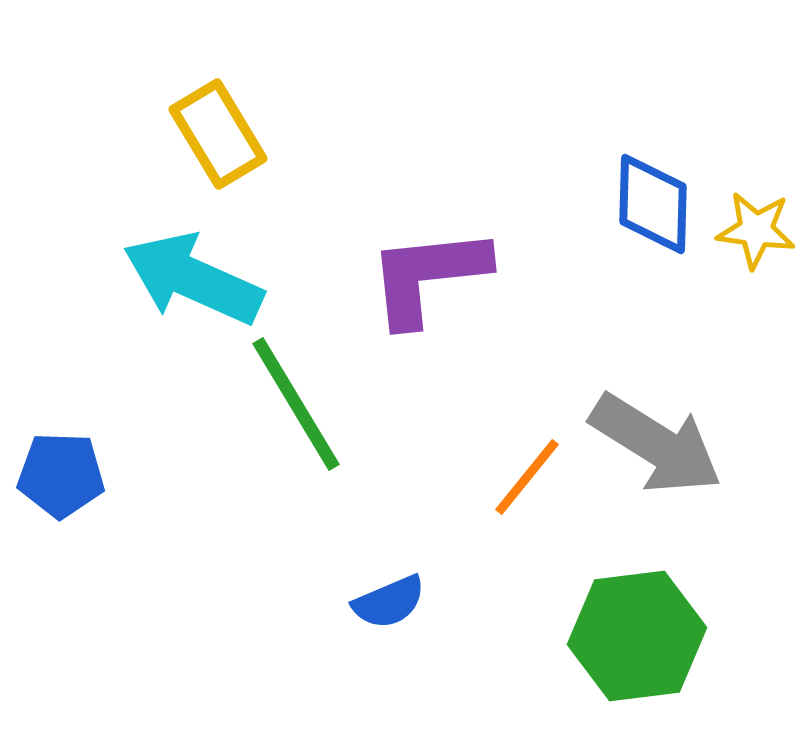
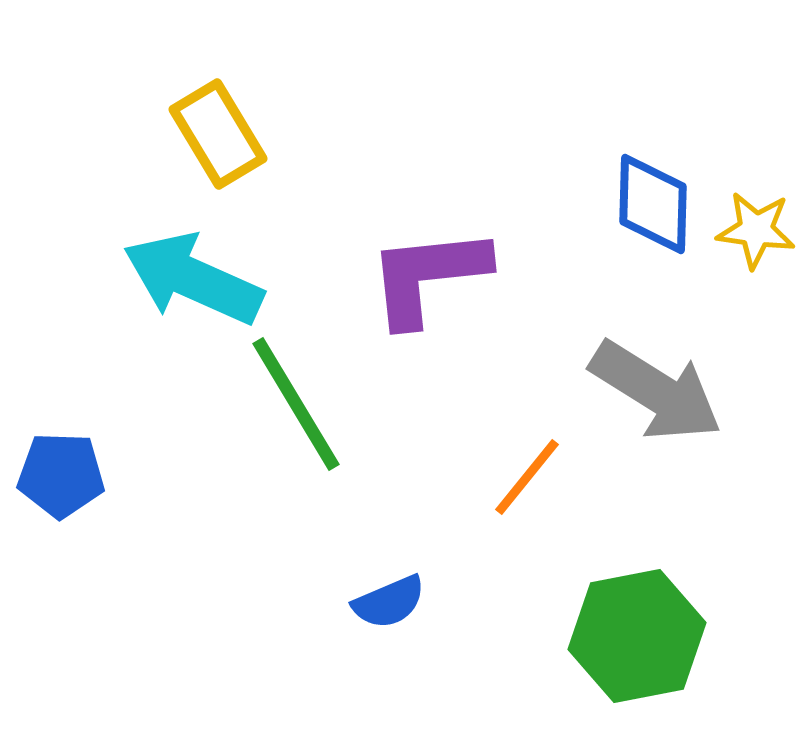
gray arrow: moved 53 px up
green hexagon: rotated 4 degrees counterclockwise
